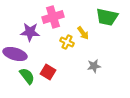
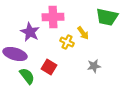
pink cross: rotated 15 degrees clockwise
purple star: rotated 24 degrees clockwise
red square: moved 1 px right, 5 px up
